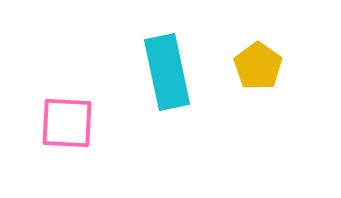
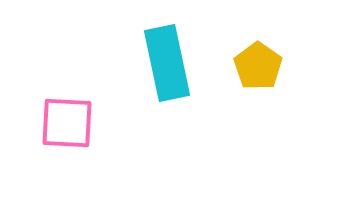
cyan rectangle: moved 9 px up
